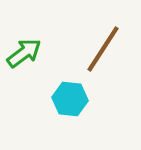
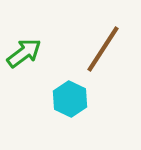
cyan hexagon: rotated 20 degrees clockwise
